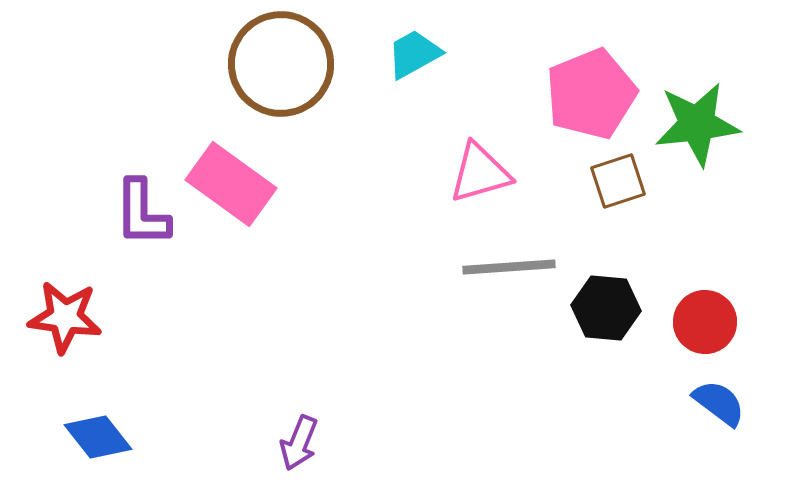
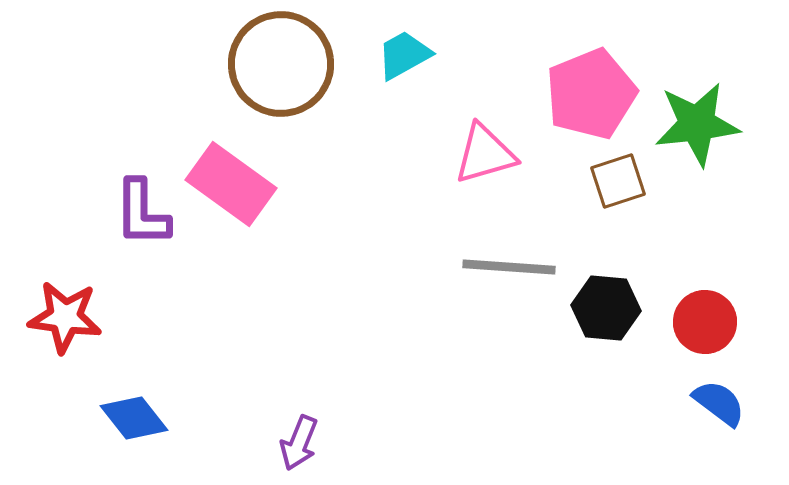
cyan trapezoid: moved 10 px left, 1 px down
pink triangle: moved 5 px right, 19 px up
gray line: rotated 8 degrees clockwise
blue diamond: moved 36 px right, 19 px up
